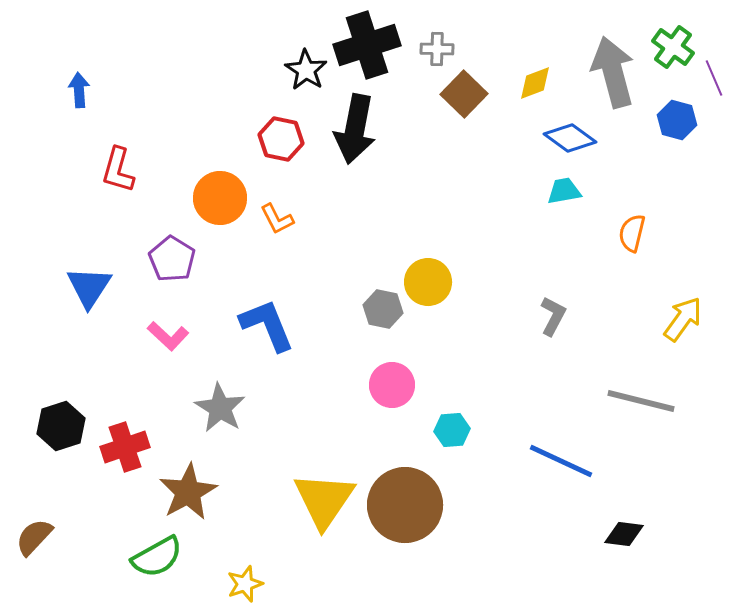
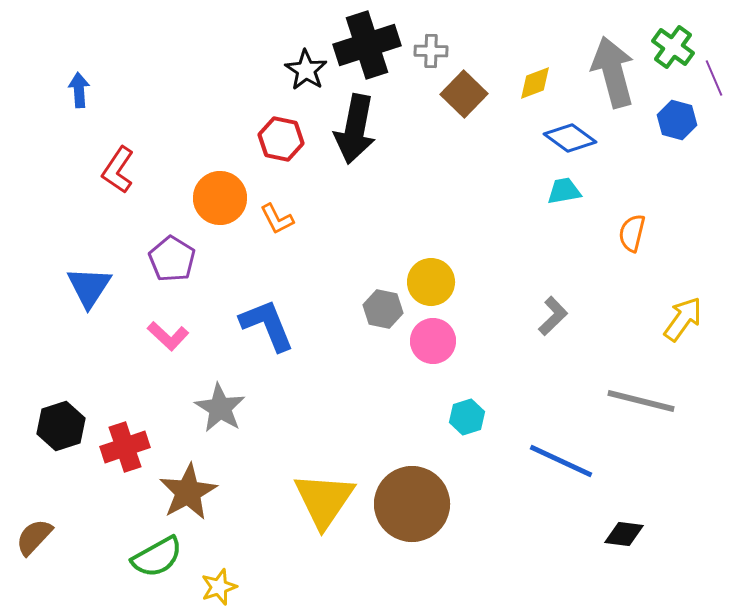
gray cross: moved 6 px left, 2 px down
red L-shape: rotated 18 degrees clockwise
yellow circle: moved 3 px right
gray L-shape: rotated 18 degrees clockwise
pink circle: moved 41 px right, 44 px up
cyan hexagon: moved 15 px right, 13 px up; rotated 12 degrees counterclockwise
brown circle: moved 7 px right, 1 px up
yellow star: moved 26 px left, 3 px down
